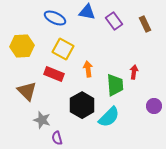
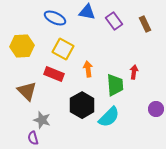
purple circle: moved 2 px right, 3 px down
purple semicircle: moved 24 px left
